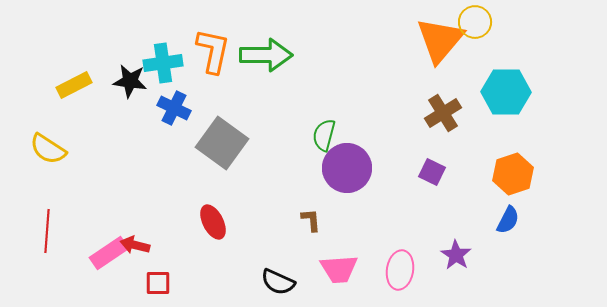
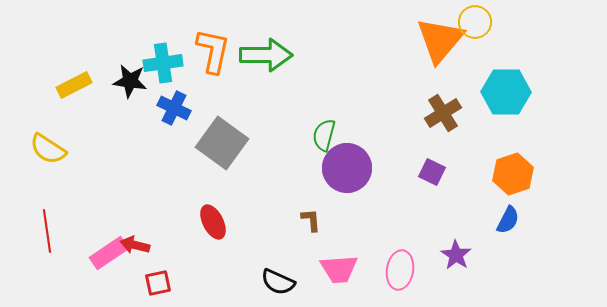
red line: rotated 12 degrees counterclockwise
red square: rotated 12 degrees counterclockwise
